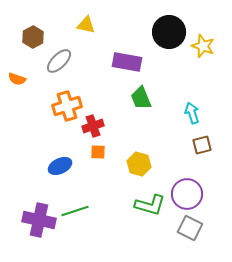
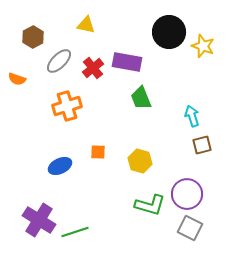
cyan arrow: moved 3 px down
red cross: moved 58 px up; rotated 20 degrees counterclockwise
yellow hexagon: moved 1 px right, 3 px up
green line: moved 21 px down
purple cross: rotated 20 degrees clockwise
